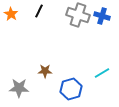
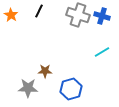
orange star: moved 1 px down
cyan line: moved 21 px up
gray star: moved 9 px right
